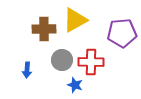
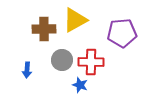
blue star: moved 5 px right
